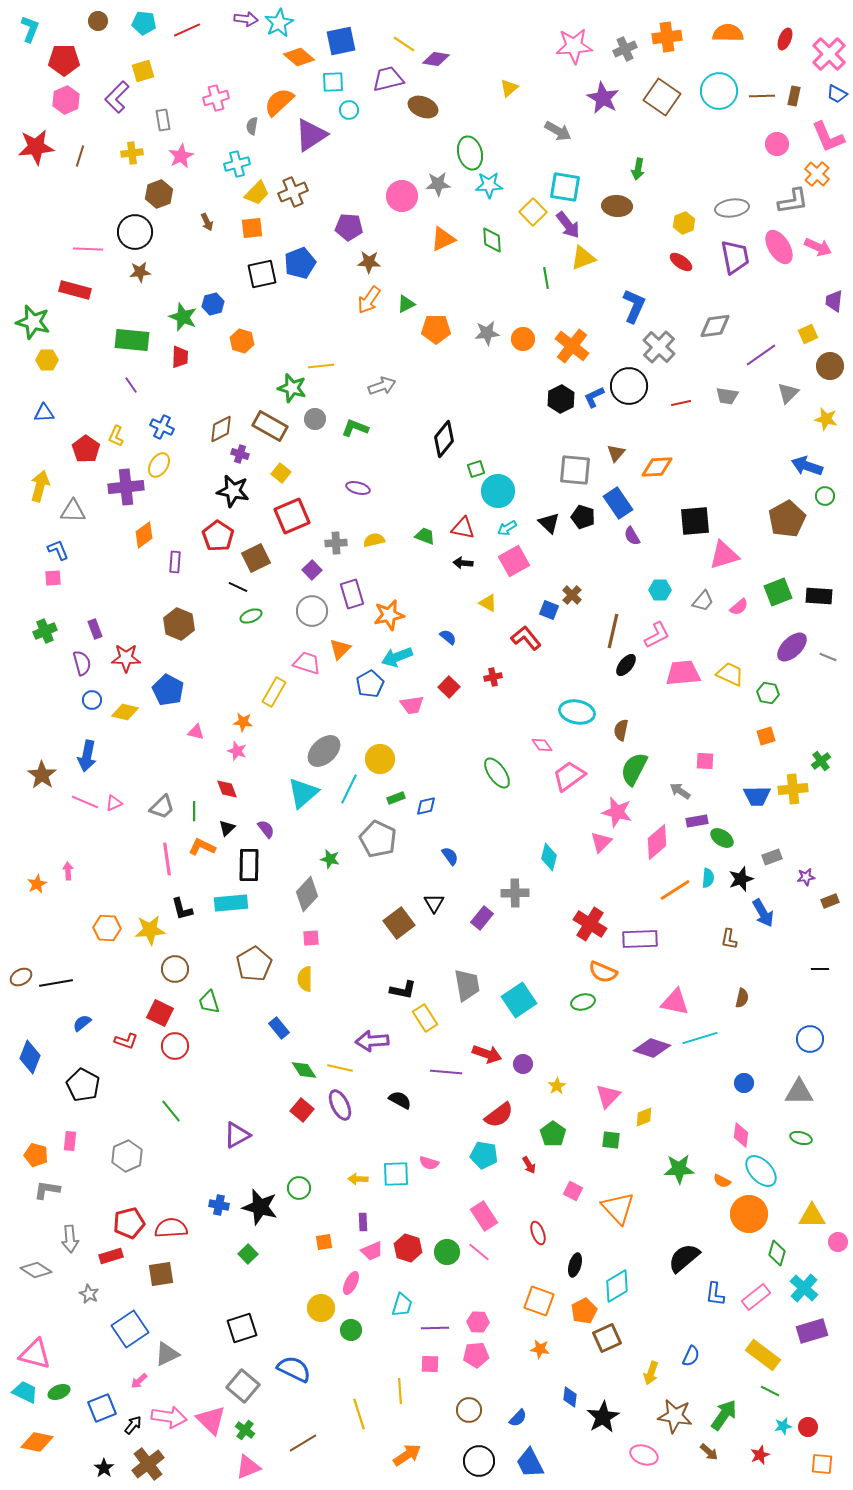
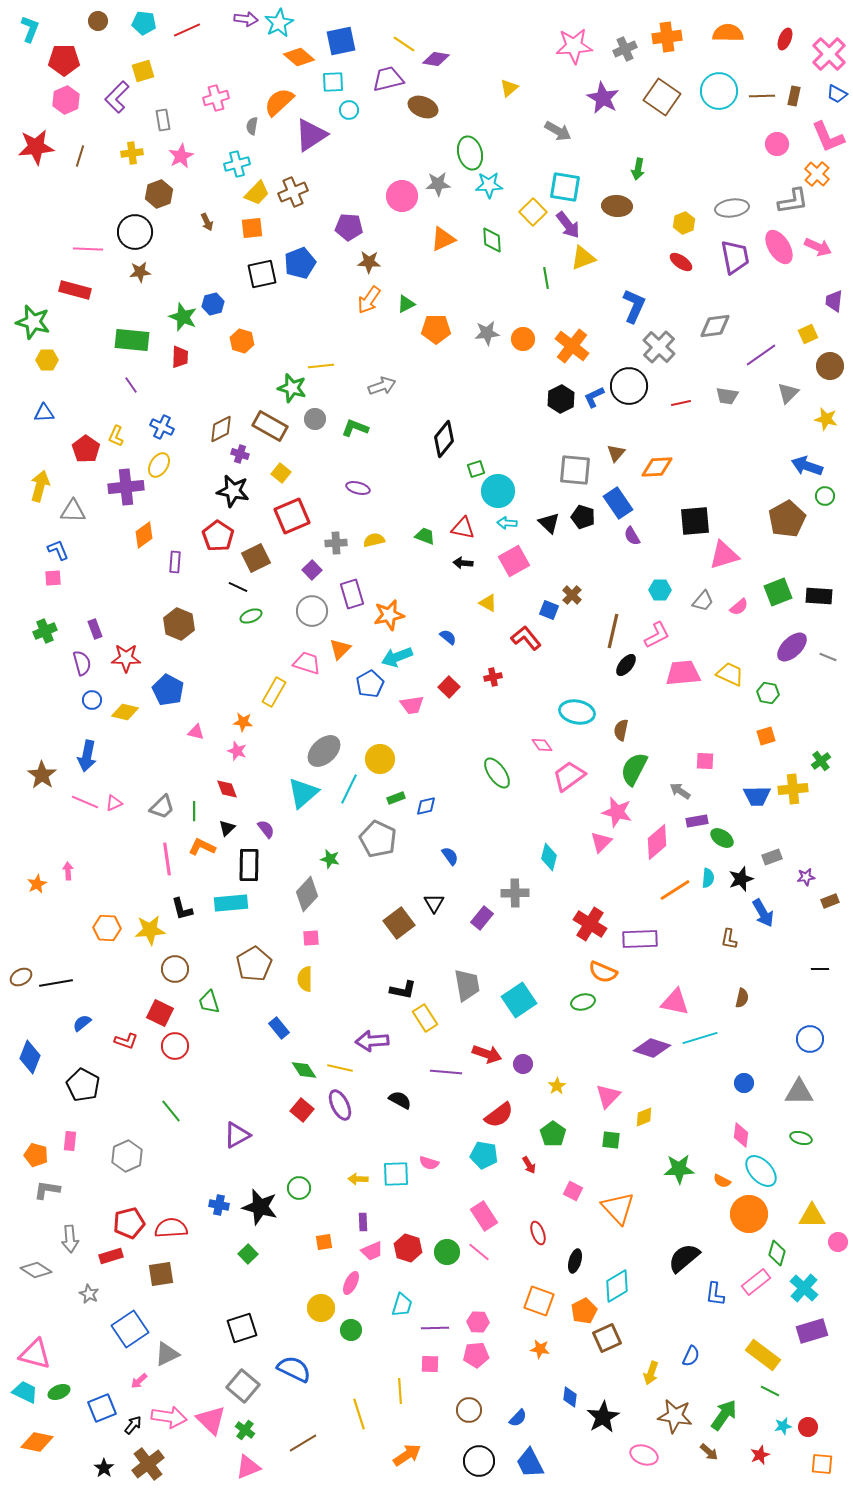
cyan arrow at (507, 528): moved 5 px up; rotated 36 degrees clockwise
black ellipse at (575, 1265): moved 4 px up
pink rectangle at (756, 1297): moved 15 px up
